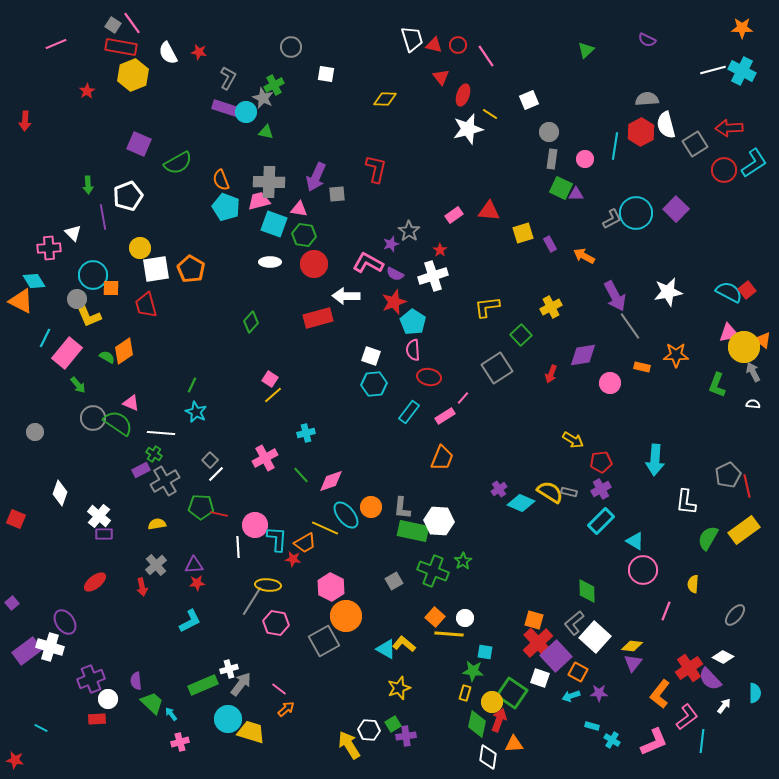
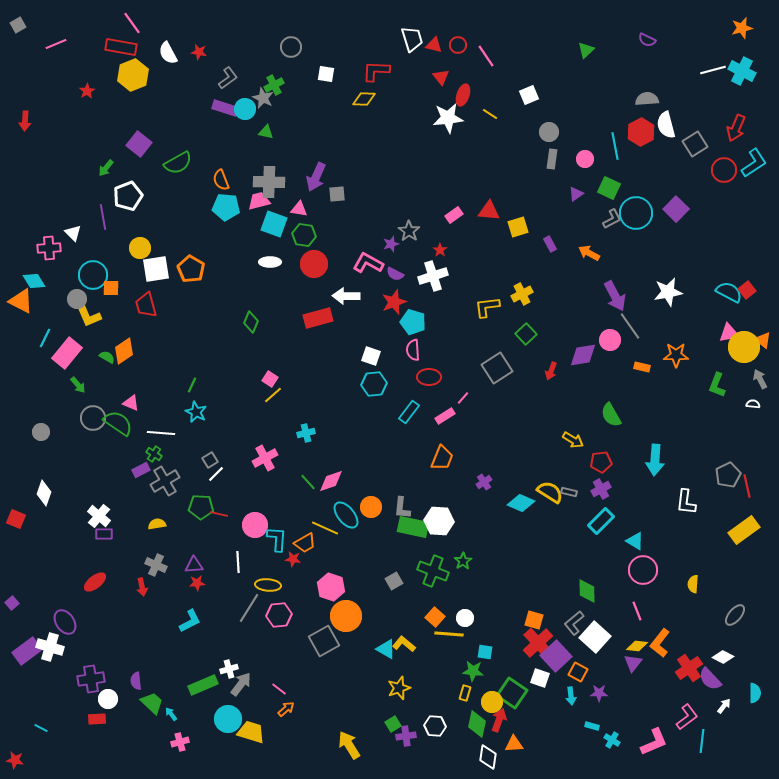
gray square at (113, 25): moved 95 px left; rotated 28 degrees clockwise
orange star at (742, 28): rotated 15 degrees counterclockwise
gray L-shape at (228, 78): rotated 25 degrees clockwise
yellow diamond at (385, 99): moved 21 px left
white square at (529, 100): moved 5 px up
cyan circle at (246, 112): moved 1 px left, 3 px up
red arrow at (729, 128): moved 7 px right; rotated 64 degrees counterclockwise
white star at (468, 129): moved 20 px left, 11 px up; rotated 8 degrees clockwise
purple square at (139, 144): rotated 15 degrees clockwise
cyan line at (615, 146): rotated 20 degrees counterclockwise
red L-shape at (376, 169): moved 98 px up; rotated 100 degrees counterclockwise
green arrow at (88, 185): moved 18 px right, 17 px up; rotated 42 degrees clockwise
green square at (561, 188): moved 48 px right
purple triangle at (576, 194): rotated 35 degrees counterclockwise
cyan pentagon at (226, 207): rotated 16 degrees counterclockwise
yellow square at (523, 233): moved 5 px left, 6 px up
orange arrow at (584, 256): moved 5 px right, 3 px up
yellow cross at (551, 307): moved 29 px left, 13 px up
green diamond at (251, 322): rotated 20 degrees counterclockwise
cyan pentagon at (413, 322): rotated 15 degrees counterclockwise
green square at (521, 335): moved 5 px right, 1 px up
gray arrow at (753, 372): moved 7 px right, 7 px down
red arrow at (551, 374): moved 3 px up
red ellipse at (429, 377): rotated 10 degrees counterclockwise
pink circle at (610, 383): moved 43 px up
gray circle at (35, 432): moved 6 px right
gray square at (210, 460): rotated 14 degrees clockwise
green line at (301, 475): moved 7 px right, 7 px down
purple cross at (499, 489): moved 15 px left, 7 px up
white diamond at (60, 493): moved 16 px left
green rectangle at (413, 531): moved 4 px up
green semicircle at (708, 538): moved 97 px left, 123 px up; rotated 60 degrees counterclockwise
white line at (238, 547): moved 15 px down
gray cross at (156, 565): rotated 25 degrees counterclockwise
pink hexagon at (331, 587): rotated 8 degrees counterclockwise
gray line at (252, 601): moved 3 px left, 7 px down
pink line at (666, 611): moved 29 px left; rotated 42 degrees counterclockwise
pink hexagon at (276, 623): moved 3 px right, 8 px up; rotated 15 degrees counterclockwise
yellow diamond at (632, 646): moved 5 px right
purple cross at (91, 679): rotated 12 degrees clockwise
orange L-shape at (660, 694): moved 51 px up
cyan arrow at (571, 696): rotated 78 degrees counterclockwise
white hexagon at (369, 730): moved 66 px right, 4 px up
